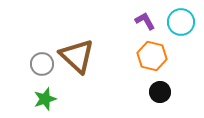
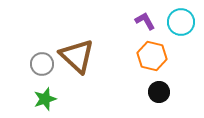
black circle: moved 1 px left
